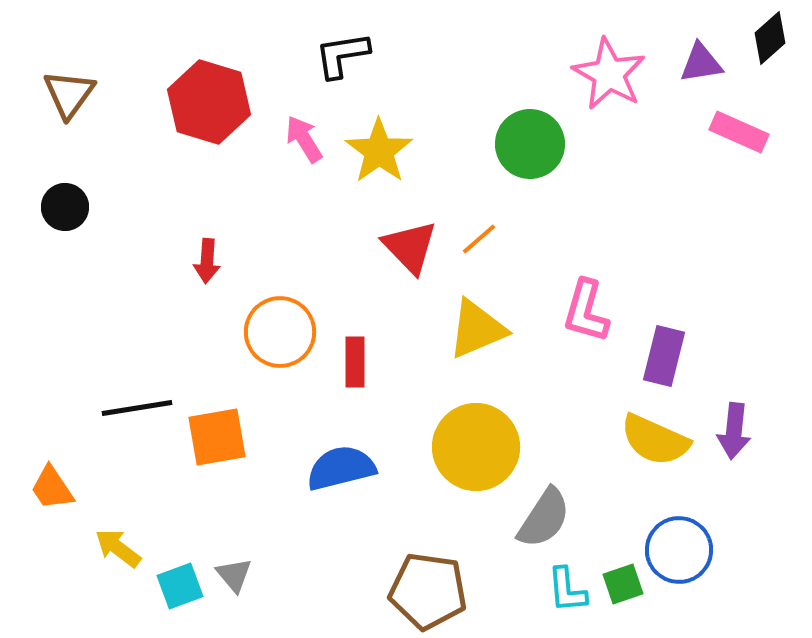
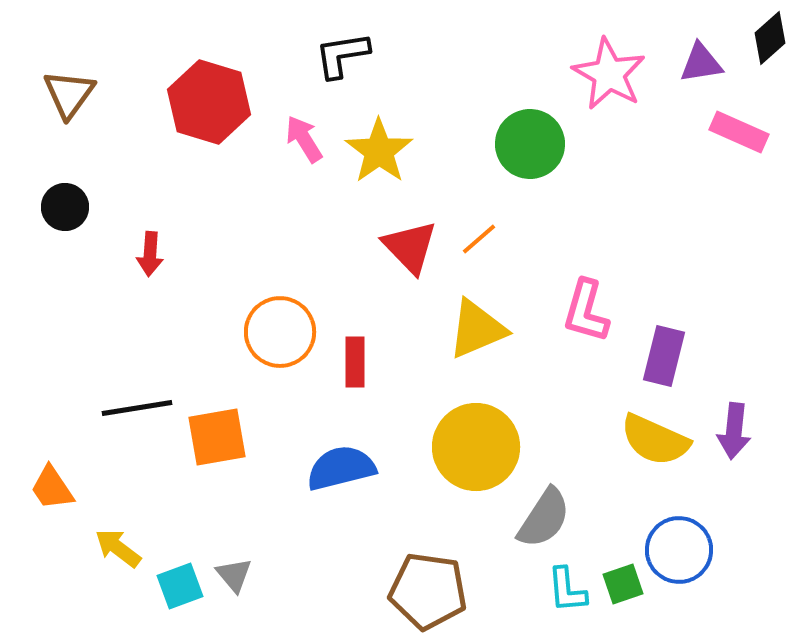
red arrow: moved 57 px left, 7 px up
